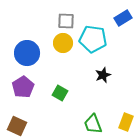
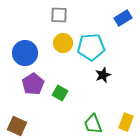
gray square: moved 7 px left, 6 px up
cyan pentagon: moved 2 px left, 8 px down; rotated 12 degrees counterclockwise
blue circle: moved 2 px left
purple pentagon: moved 10 px right, 3 px up
